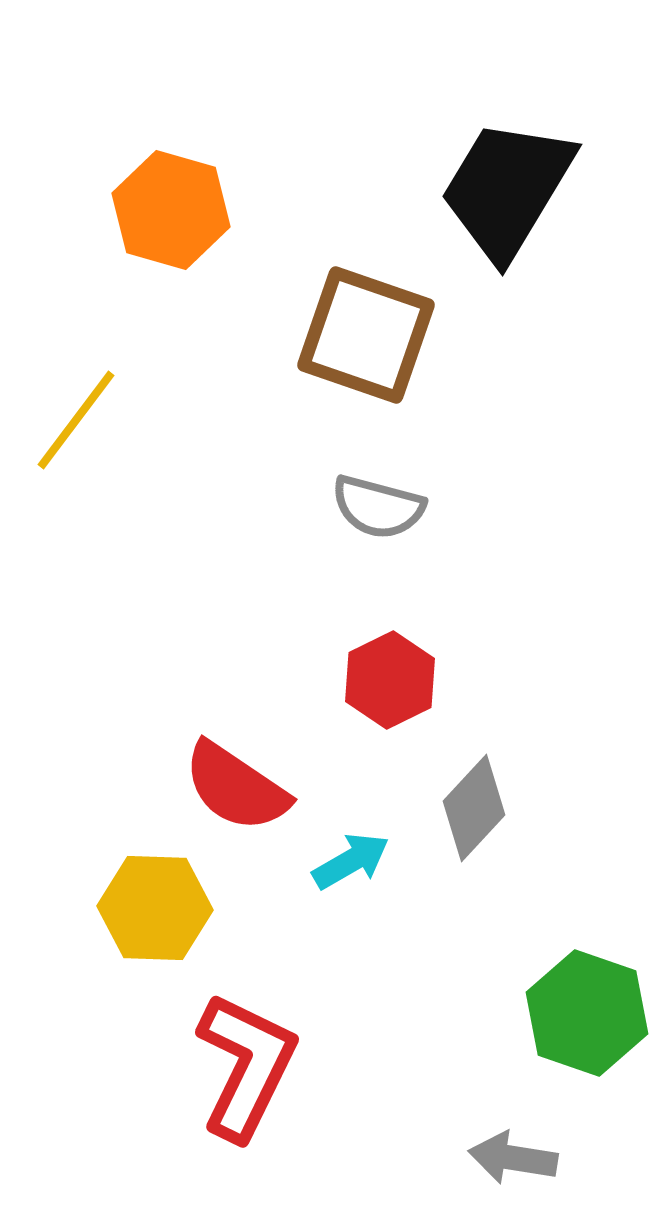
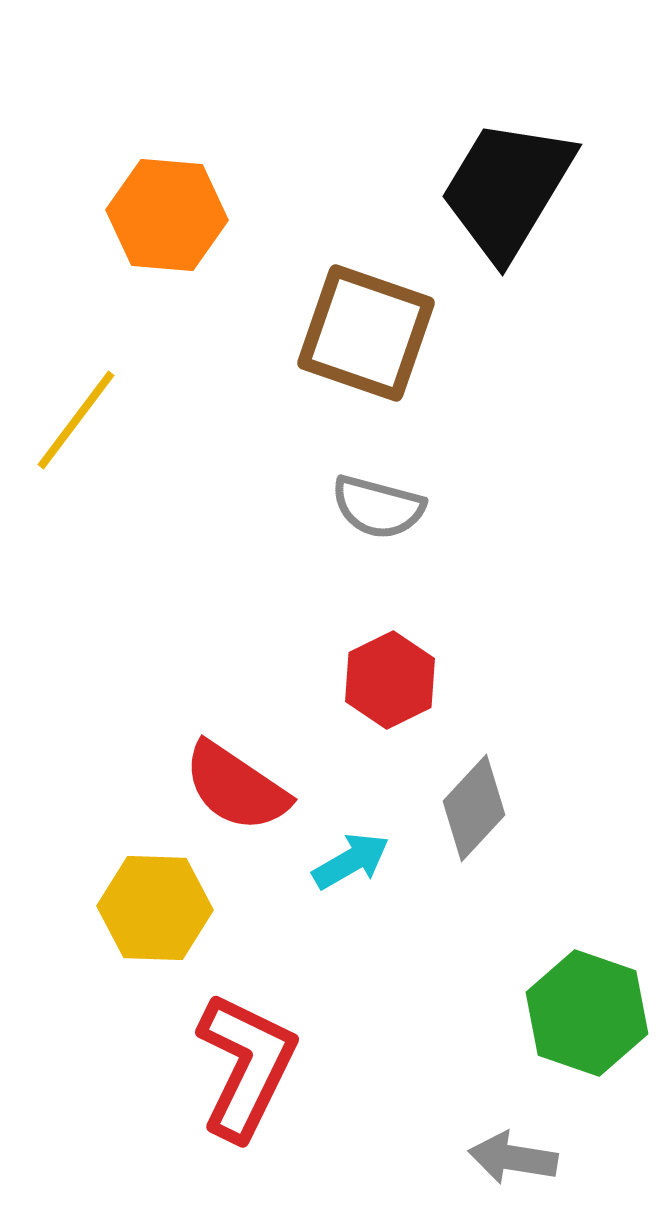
orange hexagon: moved 4 px left, 5 px down; rotated 11 degrees counterclockwise
brown square: moved 2 px up
